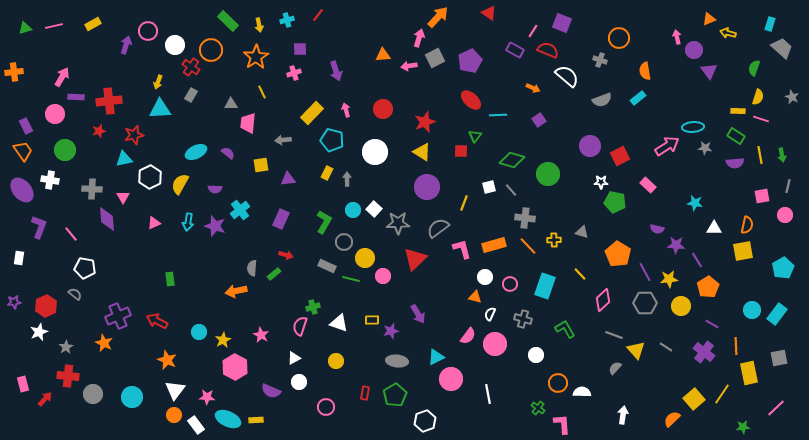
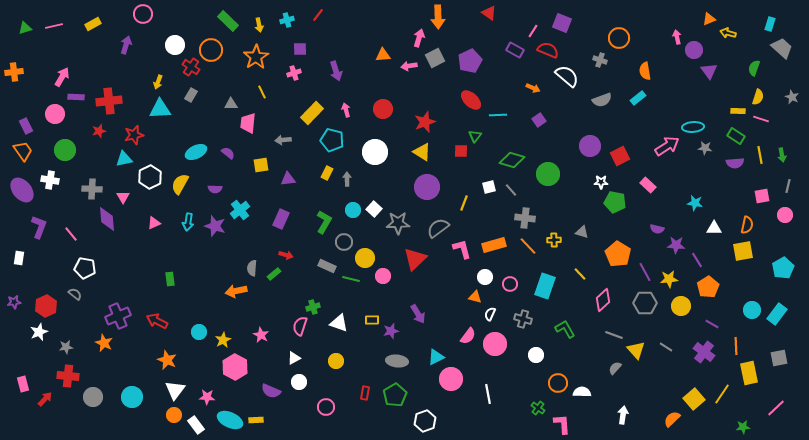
orange arrow at (438, 17): rotated 135 degrees clockwise
pink circle at (148, 31): moved 5 px left, 17 px up
gray star at (66, 347): rotated 24 degrees clockwise
gray circle at (93, 394): moved 3 px down
cyan ellipse at (228, 419): moved 2 px right, 1 px down
